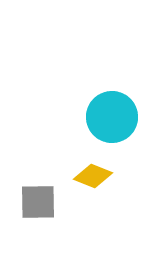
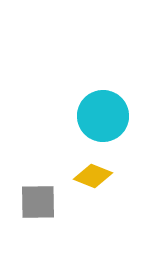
cyan circle: moved 9 px left, 1 px up
